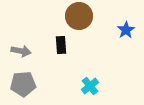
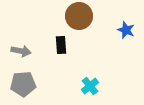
blue star: rotated 18 degrees counterclockwise
